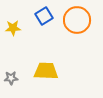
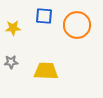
blue square: rotated 36 degrees clockwise
orange circle: moved 5 px down
gray star: moved 16 px up
